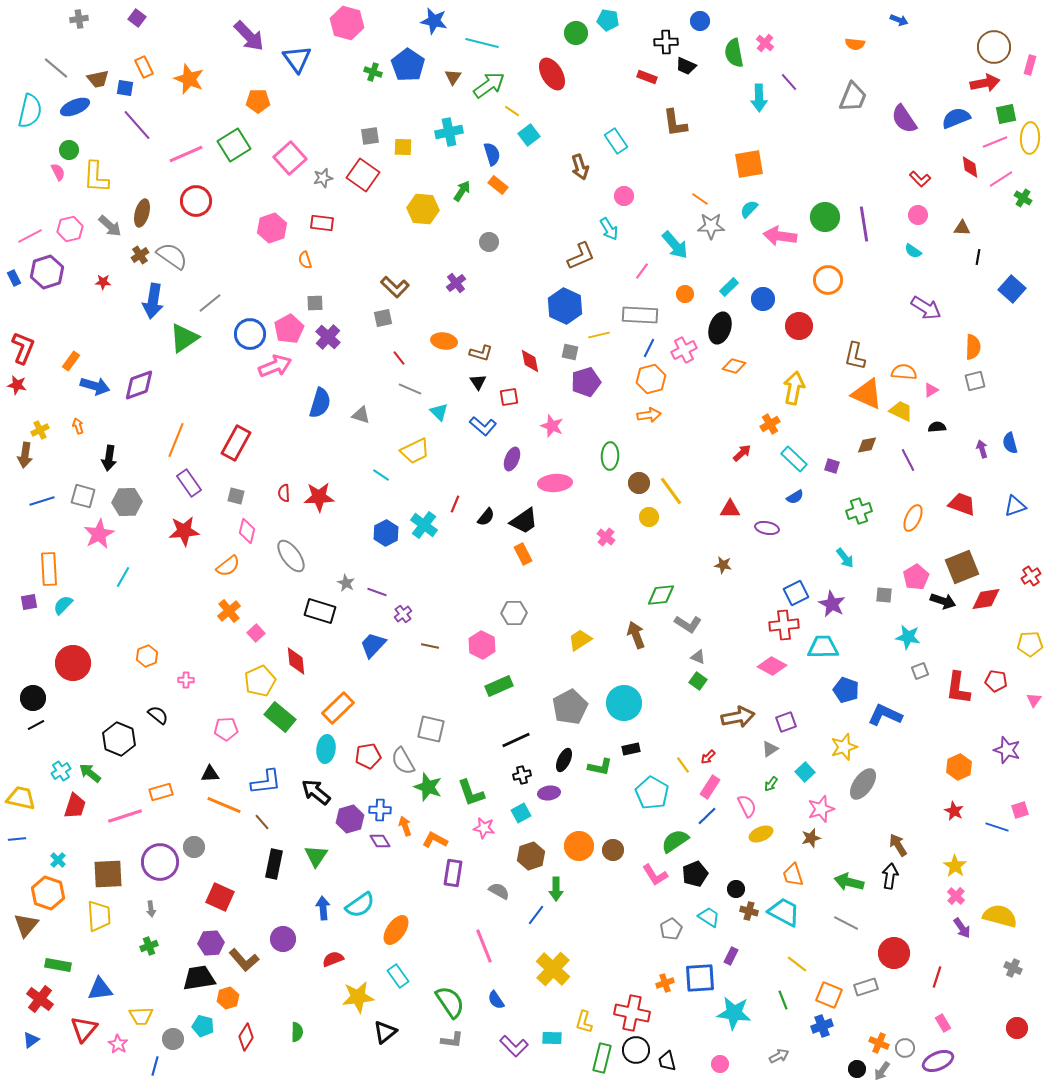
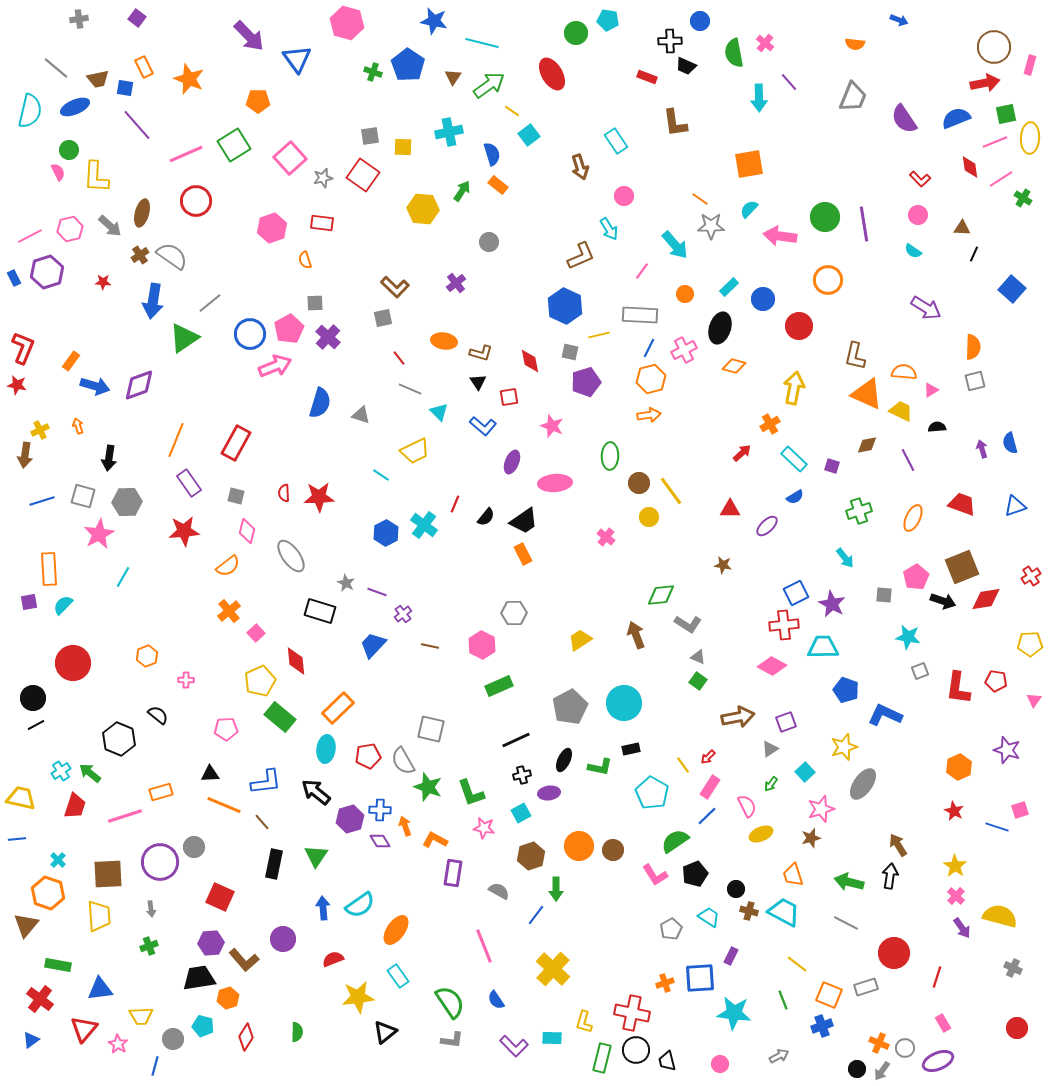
black cross at (666, 42): moved 4 px right, 1 px up
black line at (978, 257): moved 4 px left, 3 px up; rotated 14 degrees clockwise
purple ellipse at (512, 459): moved 3 px down
purple ellipse at (767, 528): moved 2 px up; rotated 55 degrees counterclockwise
